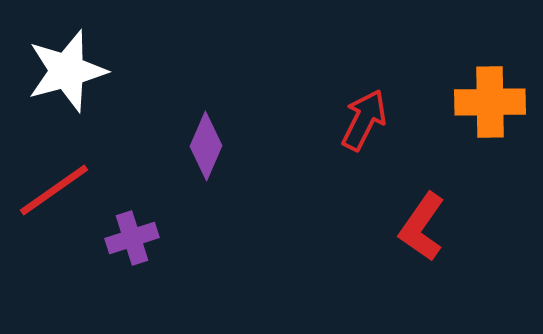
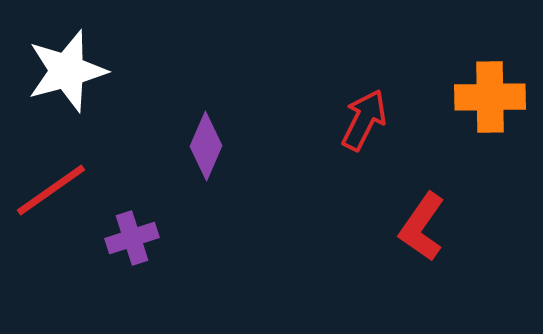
orange cross: moved 5 px up
red line: moved 3 px left
